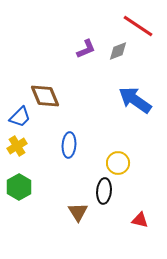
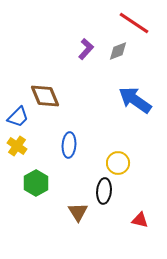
red line: moved 4 px left, 3 px up
purple L-shape: rotated 25 degrees counterclockwise
blue trapezoid: moved 2 px left
yellow cross: rotated 24 degrees counterclockwise
green hexagon: moved 17 px right, 4 px up
